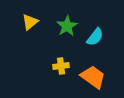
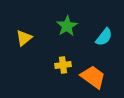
yellow triangle: moved 6 px left, 16 px down
cyan semicircle: moved 9 px right
yellow cross: moved 2 px right, 1 px up
